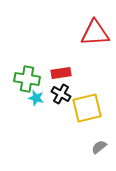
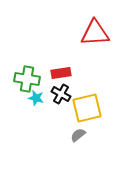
gray semicircle: moved 21 px left, 12 px up
